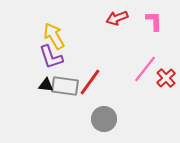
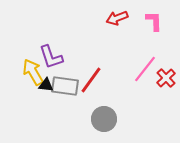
yellow arrow: moved 21 px left, 36 px down
red line: moved 1 px right, 2 px up
